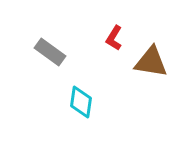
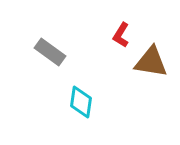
red L-shape: moved 7 px right, 3 px up
